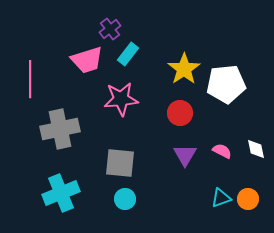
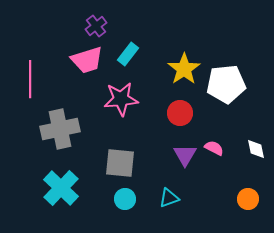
purple cross: moved 14 px left, 3 px up
pink semicircle: moved 8 px left, 3 px up
cyan cross: moved 5 px up; rotated 24 degrees counterclockwise
cyan triangle: moved 52 px left
